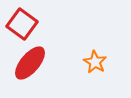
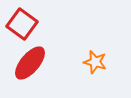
orange star: rotated 15 degrees counterclockwise
